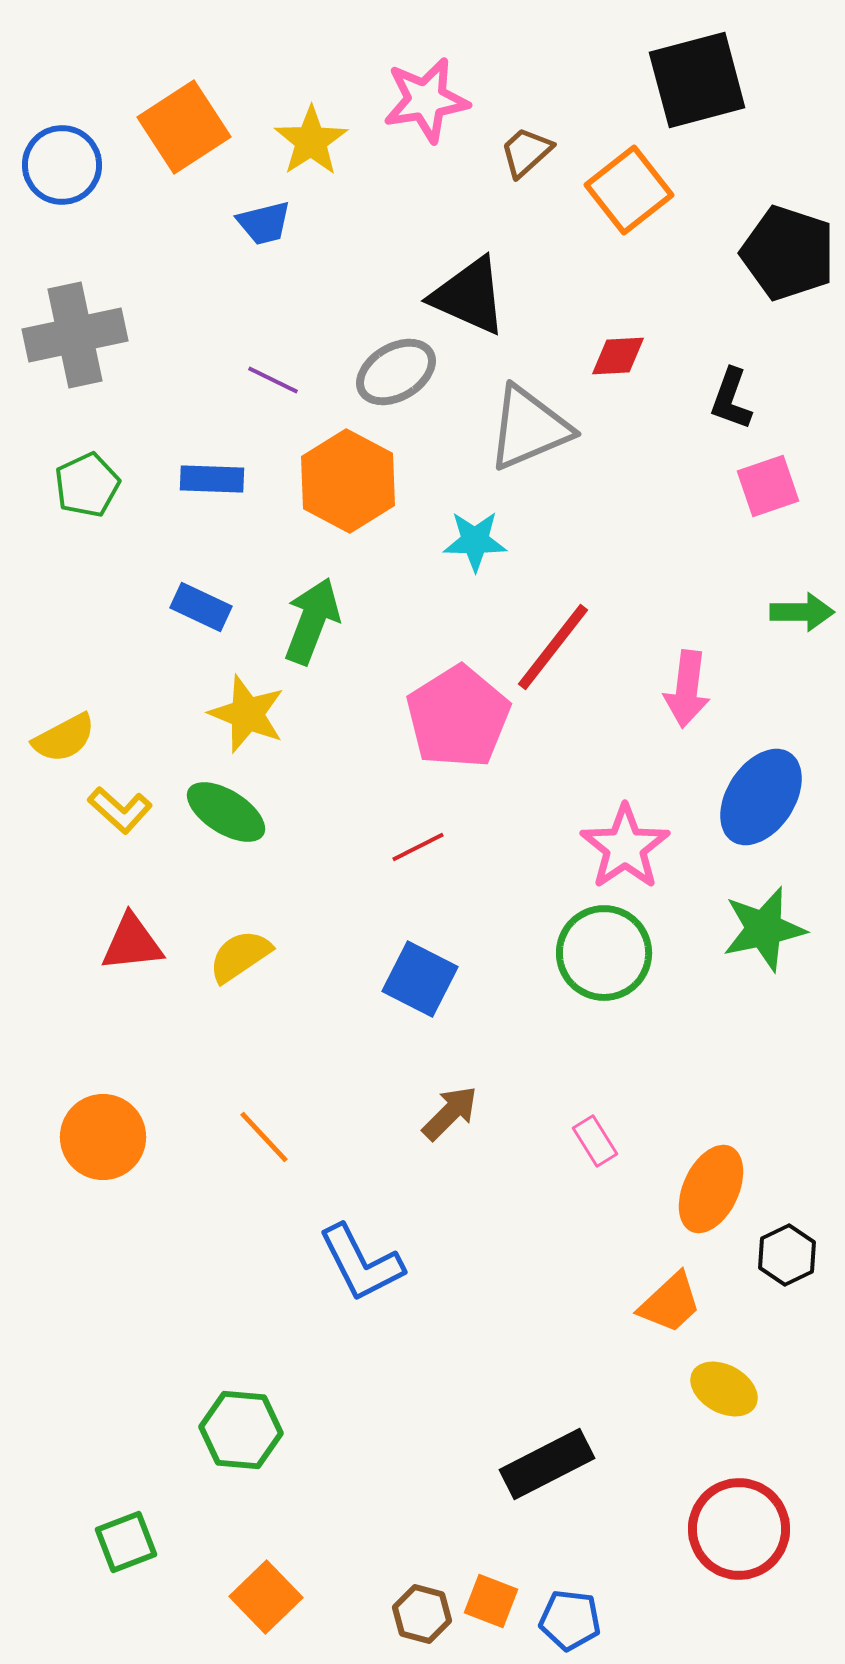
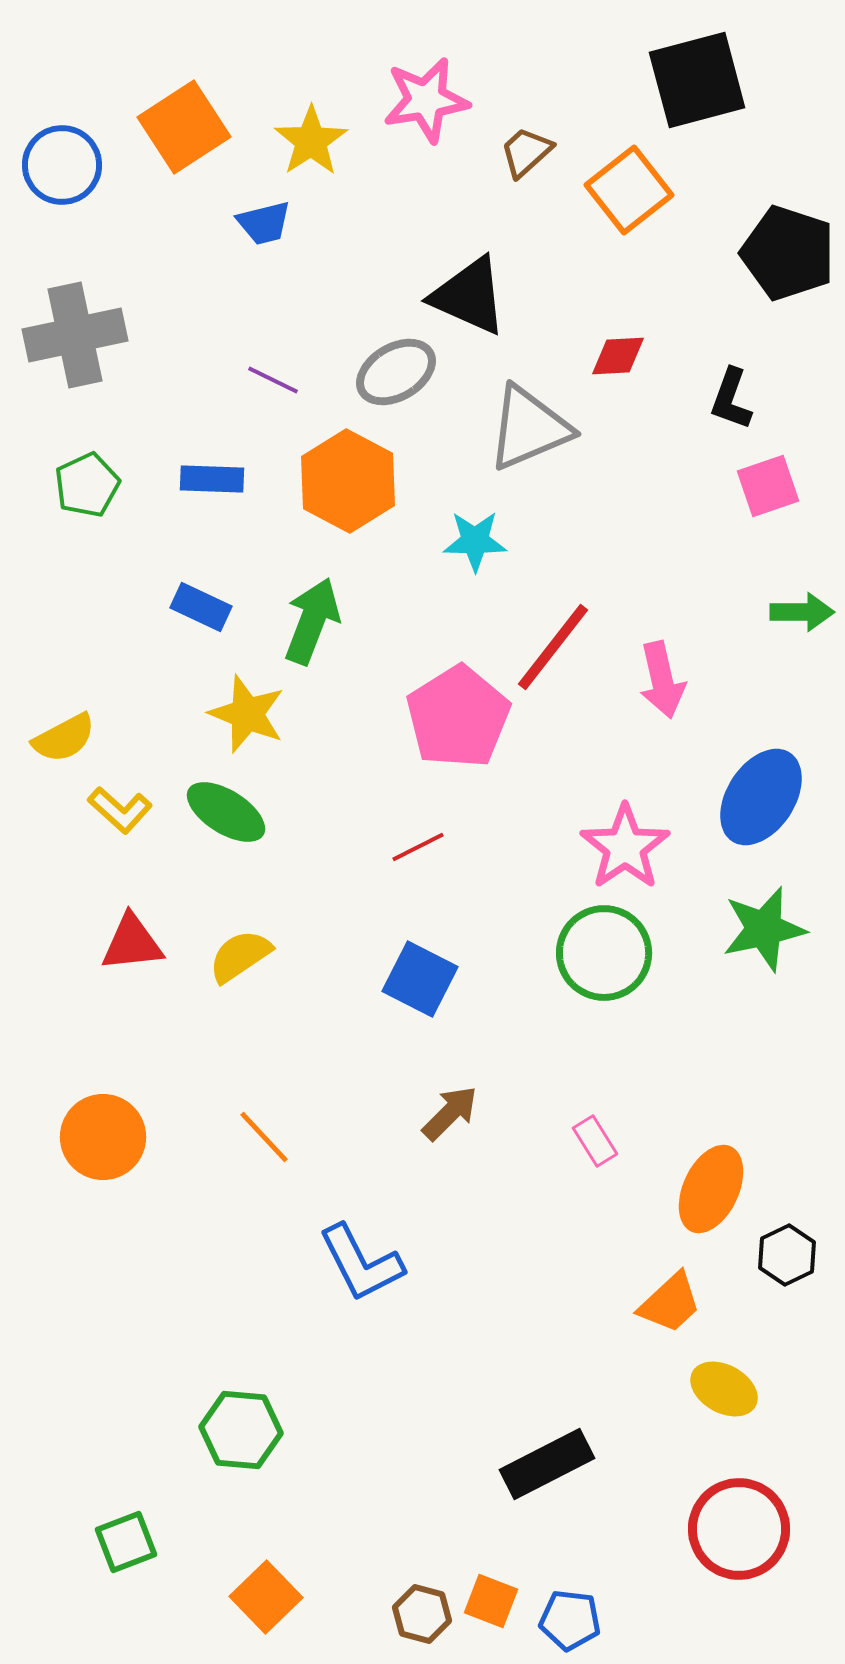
pink arrow at (687, 689): moved 25 px left, 9 px up; rotated 20 degrees counterclockwise
